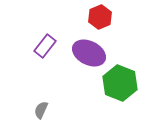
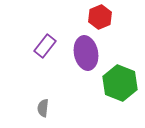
purple ellipse: moved 3 px left; rotated 52 degrees clockwise
gray semicircle: moved 2 px right, 2 px up; rotated 18 degrees counterclockwise
